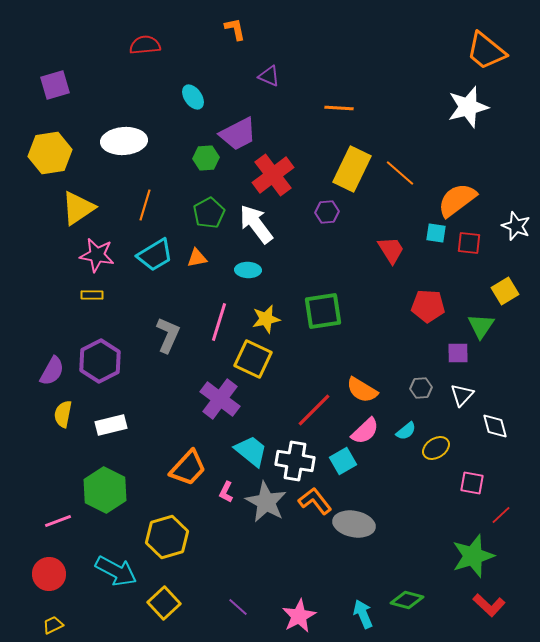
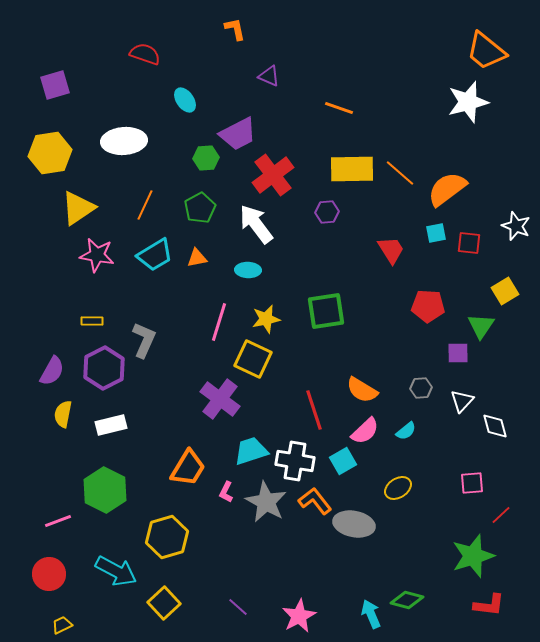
red semicircle at (145, 45): moved 9 px down; rotated 24 degrees clockwise
cyan ellipse at (193, 97): moved 8 px left, 3 px down
white star at (468, 107): moved 5 px up
orange line at (339, 108): rotated 16 degrees clockwise
yellow rectangle at (352, 169): rotated 63 degrees clockwise
orange semicircle at (457, 200): moved 10 px left, 11 px up
orange line at (145, 205): rotated 8 degrees clockwise
green pentagon at (209, 213): moved 9 px left, 5 px up
cyan square at (436, 233): rotated 20 degrees counterclockwise
yellow rectangle at (92, 295): moved 26 px down
green square at (323, 311): moved 3 px right
gray L-shape at (168, 335): moved 24 px left, 5 px down
purple hexagon at (100, 361): moved 4 px right, 7 px down
white triangle at (462, 395): moved 6 px down
red line at (314, 410): rotated 63 degrees counterclockwise
yellow ellipse at (436, 448): moved 38 px left, 40 px down
cyan trapezoid at (251, 451): rotated 57 degrees counterclockwise
orange trapezoid at (188, 468): rotated 12 degrees counterclockwise
pink square at (472, 483): rotated 15 degrees counterclockwise
red L-shape at (489, 605): rotated 36 degrees counterclockwise
cyan arrow at (363, 614): moved 8 px right
yellow trapezoid at (53, 625): moved 9 px right
